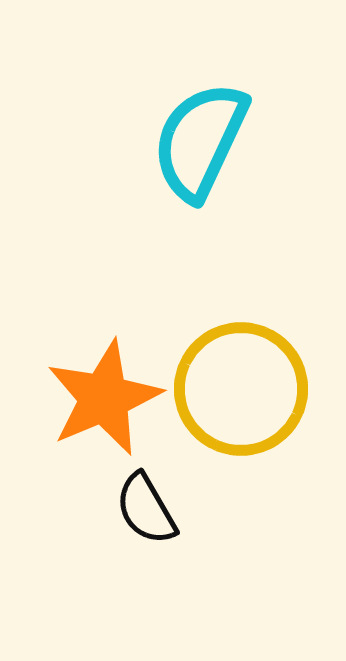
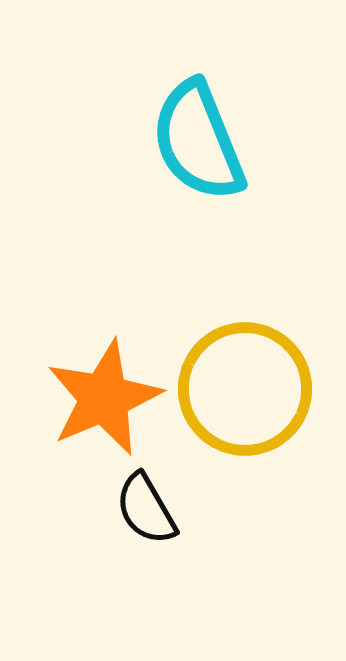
cyan semicircle: moved 2 px left; rotated 47 degrees counterclockwise
yellow circle: moved 4 px right
